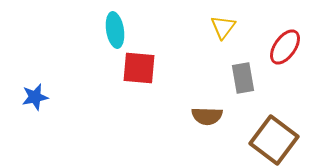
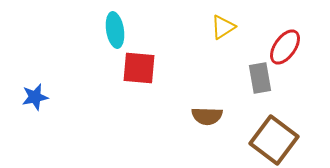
yellow triangle: rotated 20 degrees clockwise
gray rectangle: moved 17 px right
